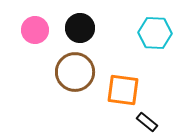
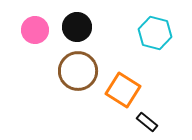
black circle: moved 3 px left, 1 px up
cyan hexagon: rotated 12 degrees clockwise
brown circle: moved 3 px right, 1 px up
orange square: rotated 24 degrees clockwise
